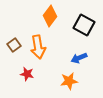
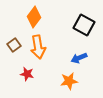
orange diamond: moved 16 px left, 1 px down
